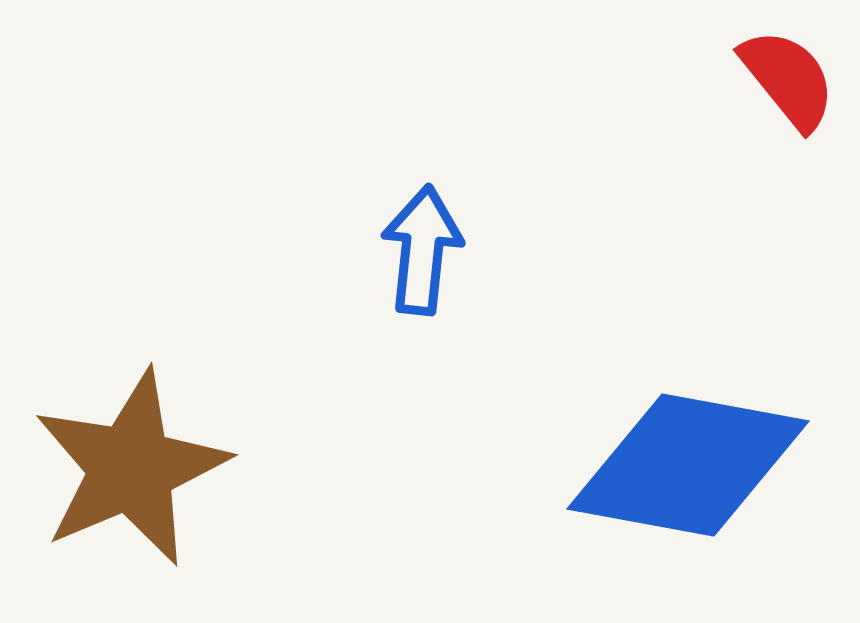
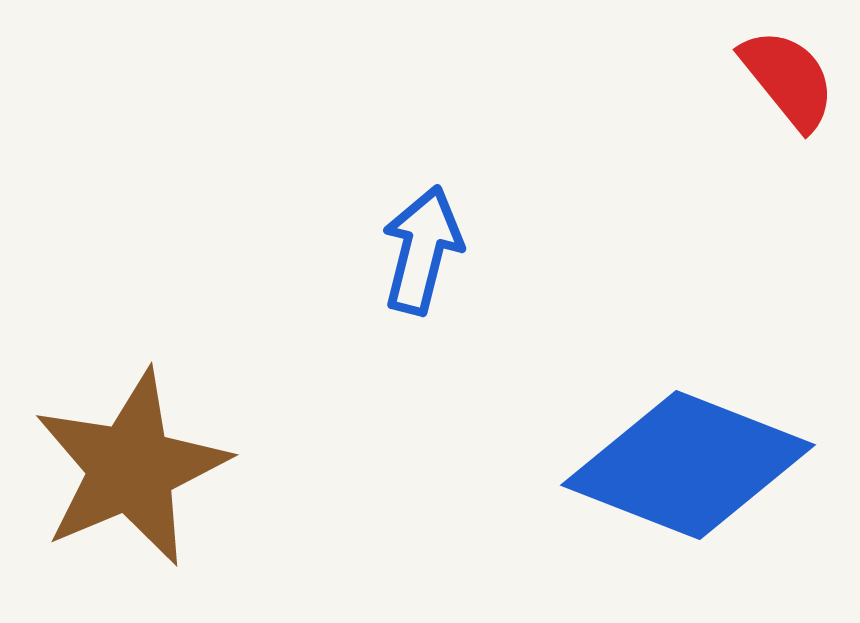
blue arrow: rotated 8 degrees clockwise
blue diamond: rotated 11 degrees clockwise
